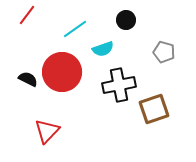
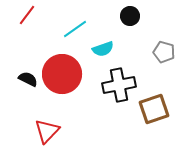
black circle: moved 4 px right, 4 px up
red circle: moved 2 px down
